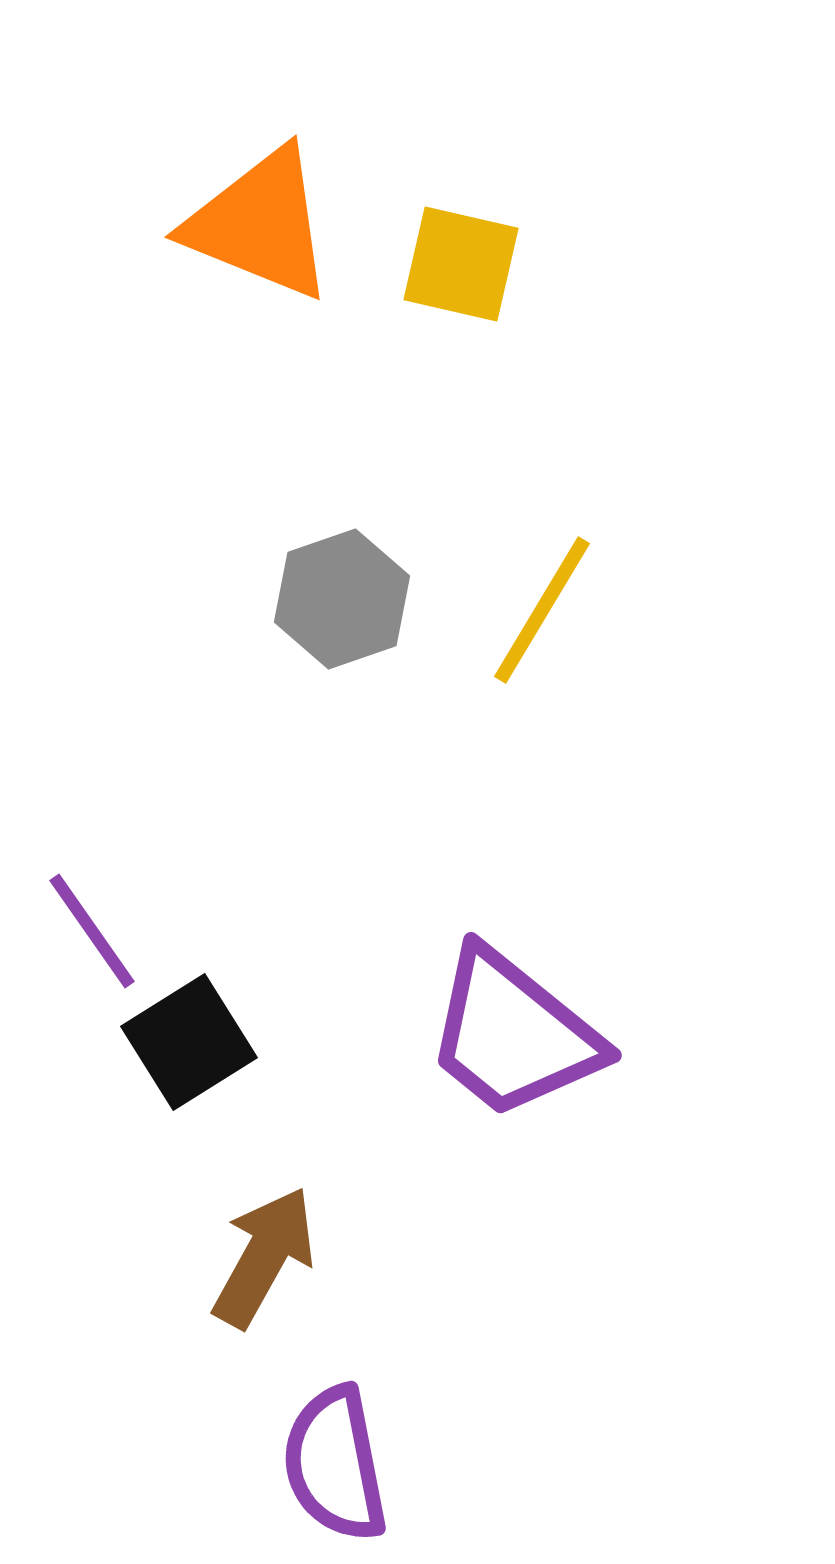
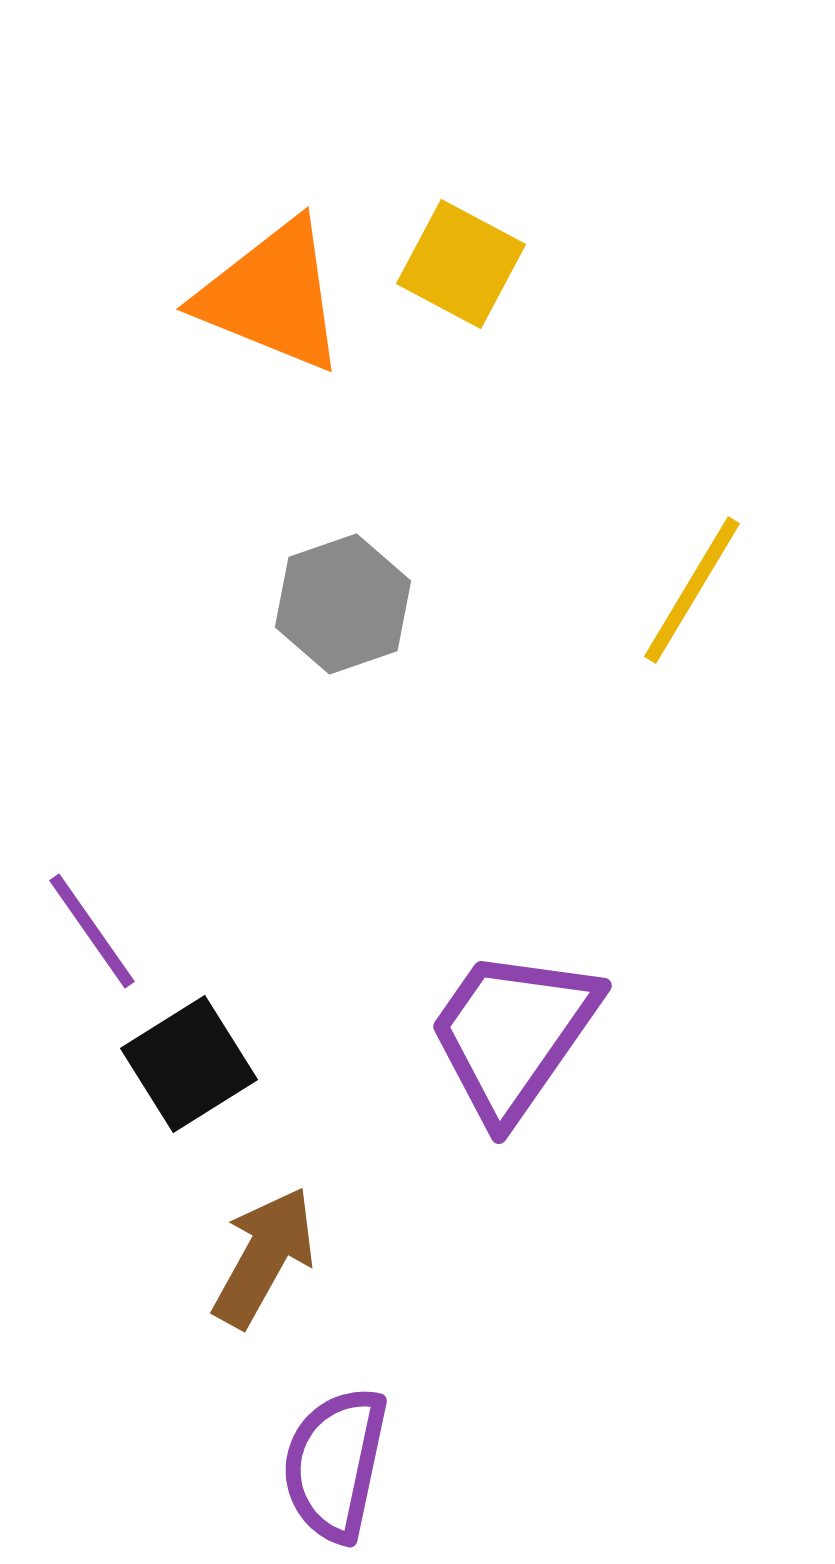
orange triangle: moved 12 px right, 72 px down
yellow square: rotated 15 degrees clockwise
gray hexagon: moved 1 px right, 5 px down
yellow line: moved 150 px right, 20 px up
purple trapezoid: rotated 86 degrees clockwise
black square: moved 22 px down
purple semicircle: rotated 23 degrees clockwise
